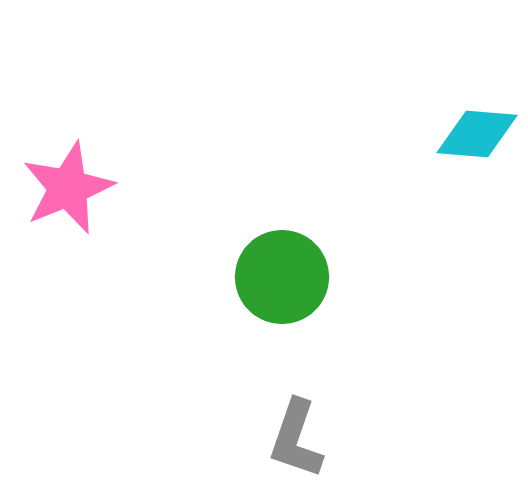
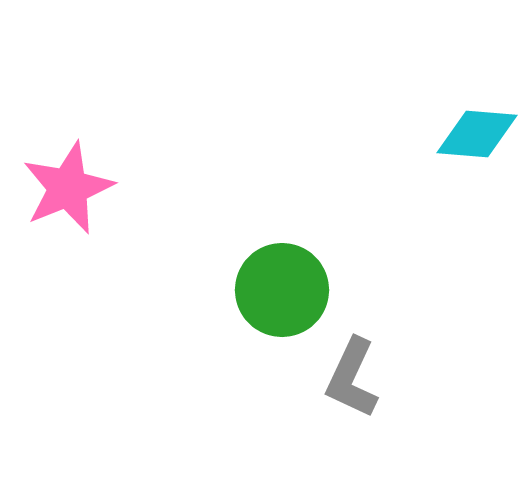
green circle: moved 13 px down
gray L-shape: moved 56 px right, 61 px up; rotated 6 degrees clockwise
